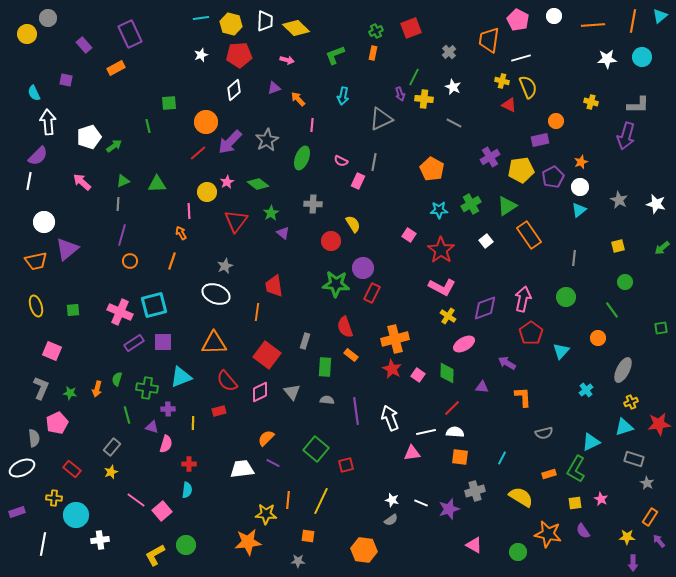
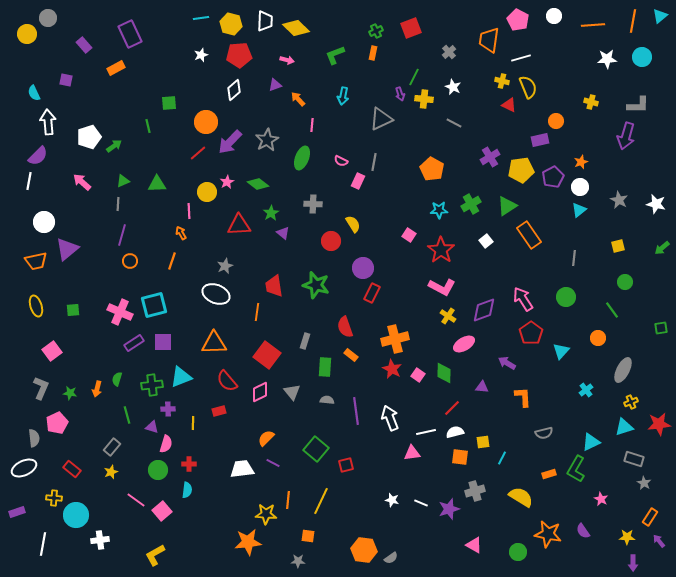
purple triangle at (274, 88): moved 1 px right, 3 px up
red triangle at (236, 221): moved 3 px right, 4 px down; rotated 50 degrees clockwise
green star at (336, 284): moved 20 px left, 1 px down; rotated 12 degrees clockwise
pink arrow at (523, 299): rotated 45 degrees counterclockwise
purple diamond at (485, 308): moved 1 px left, 2 px down
pink square at (52, 351): rotated 30 degrees clockwise
green diamond at (447, 373): moved 3 px left
green cross at (147, 388): moved 5 px right, 3 px up; rotated 15 degrees counterclockwise
white semicircle at (455, 432): rotated 18 degrees counterclockwise
white ellipse at (22, 468): moved 2 px right
gray star at (647, 483): moved 3 px left
yellow square at (575, 503): moved 92 px left, 61 px up
gray semicircle at (391, 520): moved 38 px down
green circle at (186, 545): moved 28 px left, 75 px up
